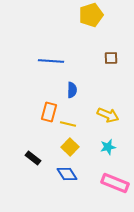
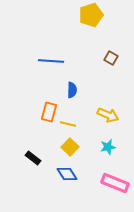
brown square: rotated 32 degrees clockwise
